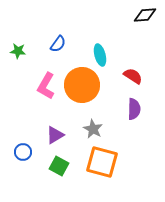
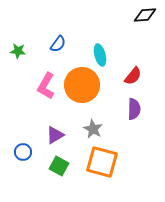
red semicircle: rotated 96 degrees clockwise
